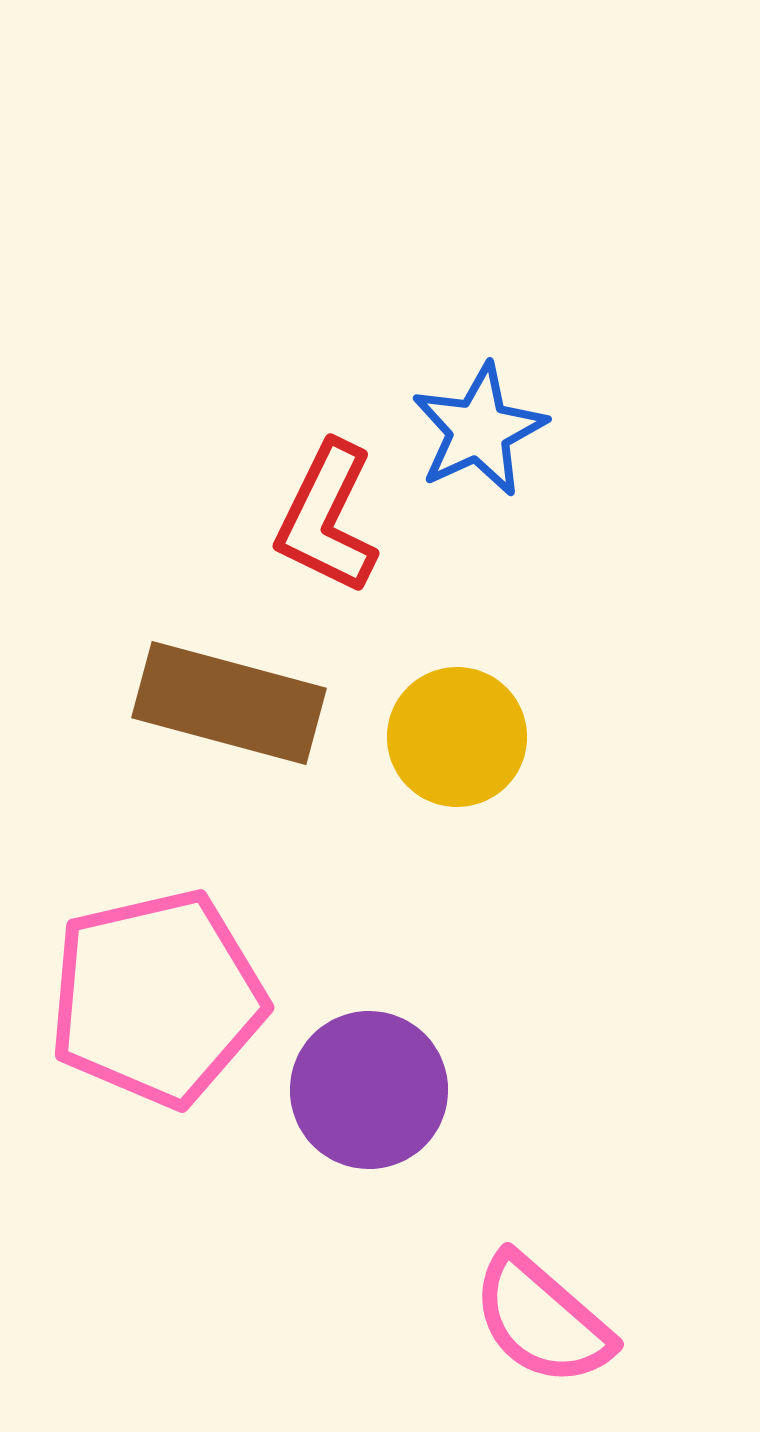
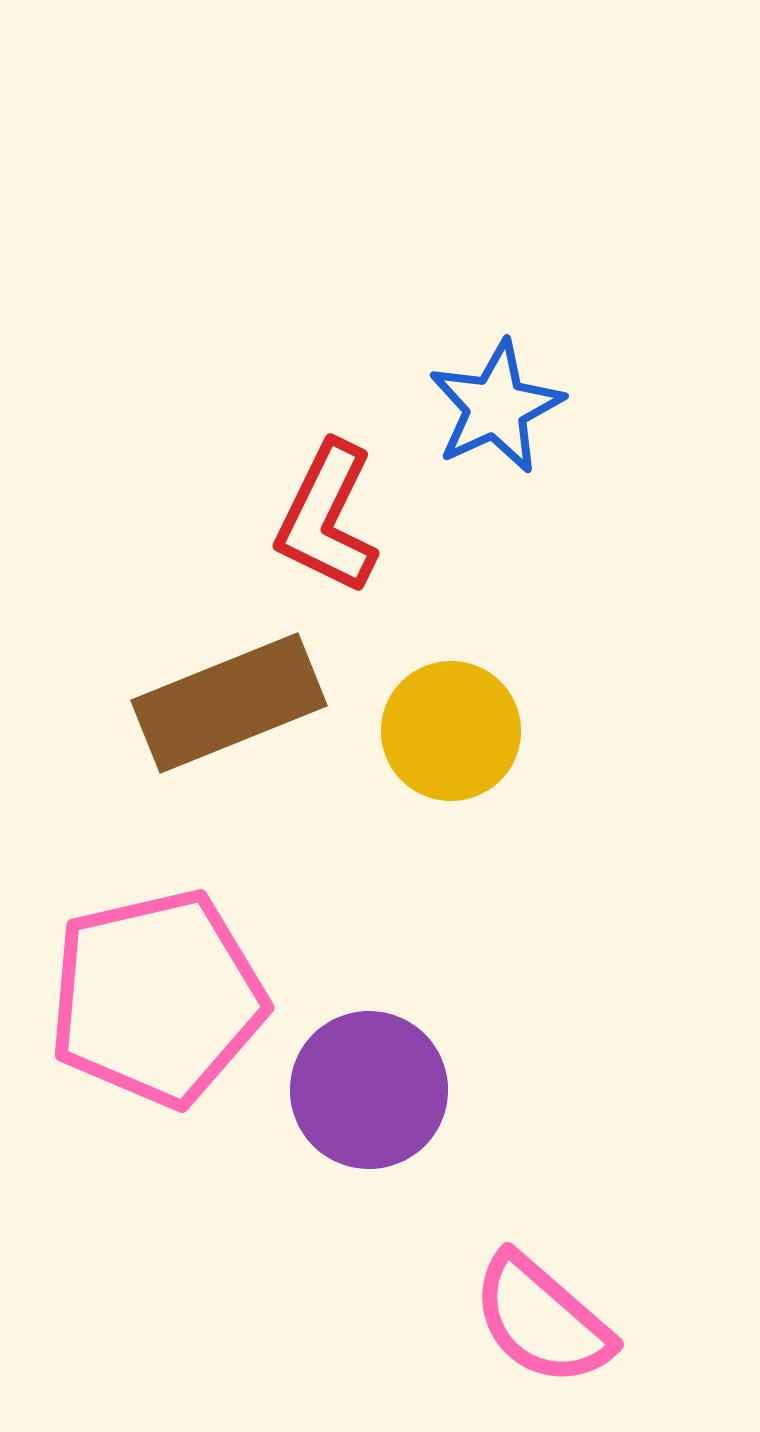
blue star: moved 17 px right, 23 px up
brown rectangle: rotated 37 degrees counterclockwise
yellow circle: moved 6 px left, 6 px up
